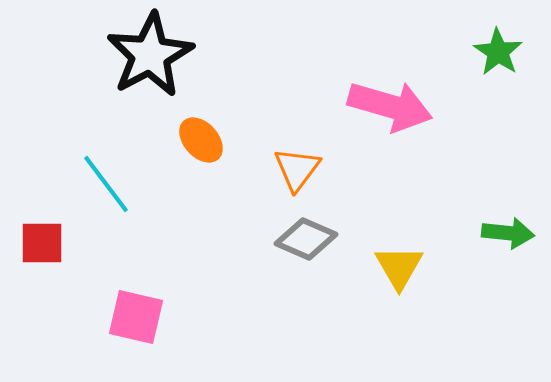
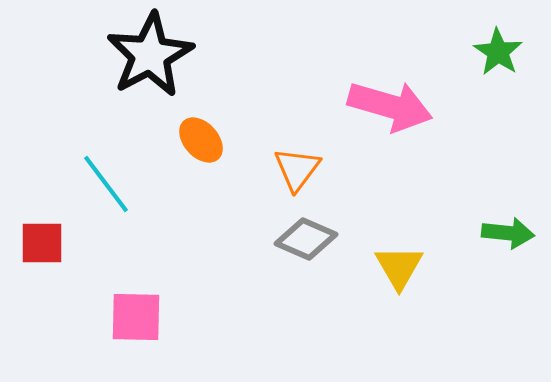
pink square: rotated 12 degrees counterclockwise
